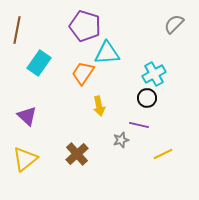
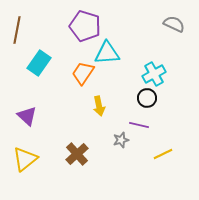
gray semicircle: rotated 70 degrees clockwise
